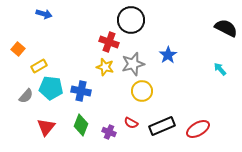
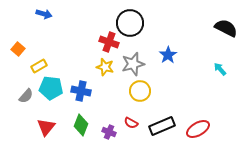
black circle: moved 1 px left, 3 px down
yellow circle: moved 2 px left
